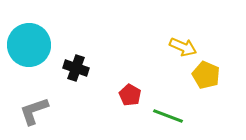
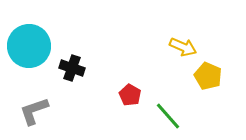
cyan circle: moved 1 px down
black cross: moved 4 px left
yellow pentagon: moved 2 px right, 1 px down
green line: rotated 28 degrees clockwise
